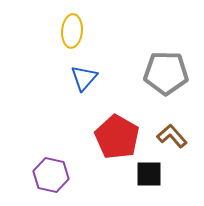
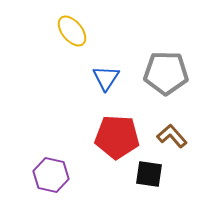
yellow ellipse: rotated 44 degrees counterclockwise
blue triangle: moved 22 px right; rotated 8 degrees counterclockwise
red pentagon: rotated 27 degrees counterclockwise
black square: rotated 8 degrees clockwise
